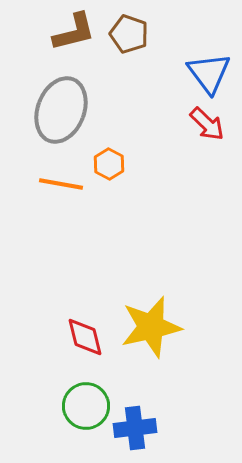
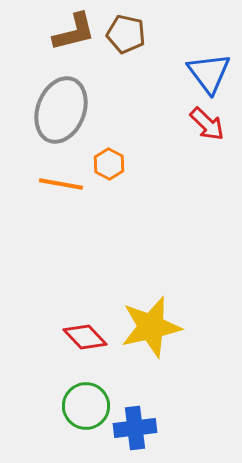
brown pentagon: moved 3 px left; rotated 6 degrees counterclockwise
red diamond: rotated 30 degrees counterclockwise
